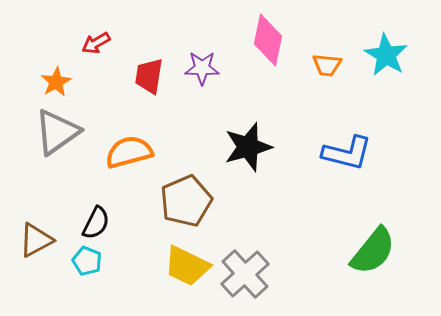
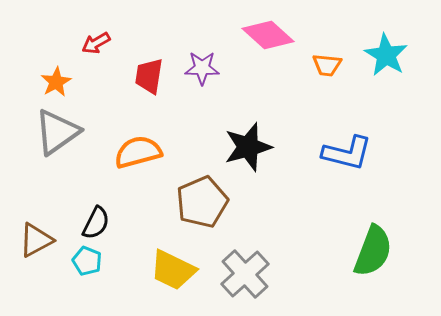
pink diamond: moved 5 px up; rotated 60 degrees counterclockwise
orange semicircle: moved 9 px right
brown pentagon: moved 16 px right, 1 px down
green semicircle: rotated 18 degrees counterclockwise
yellow trapezoid: moved 14 px left, 4 px down
